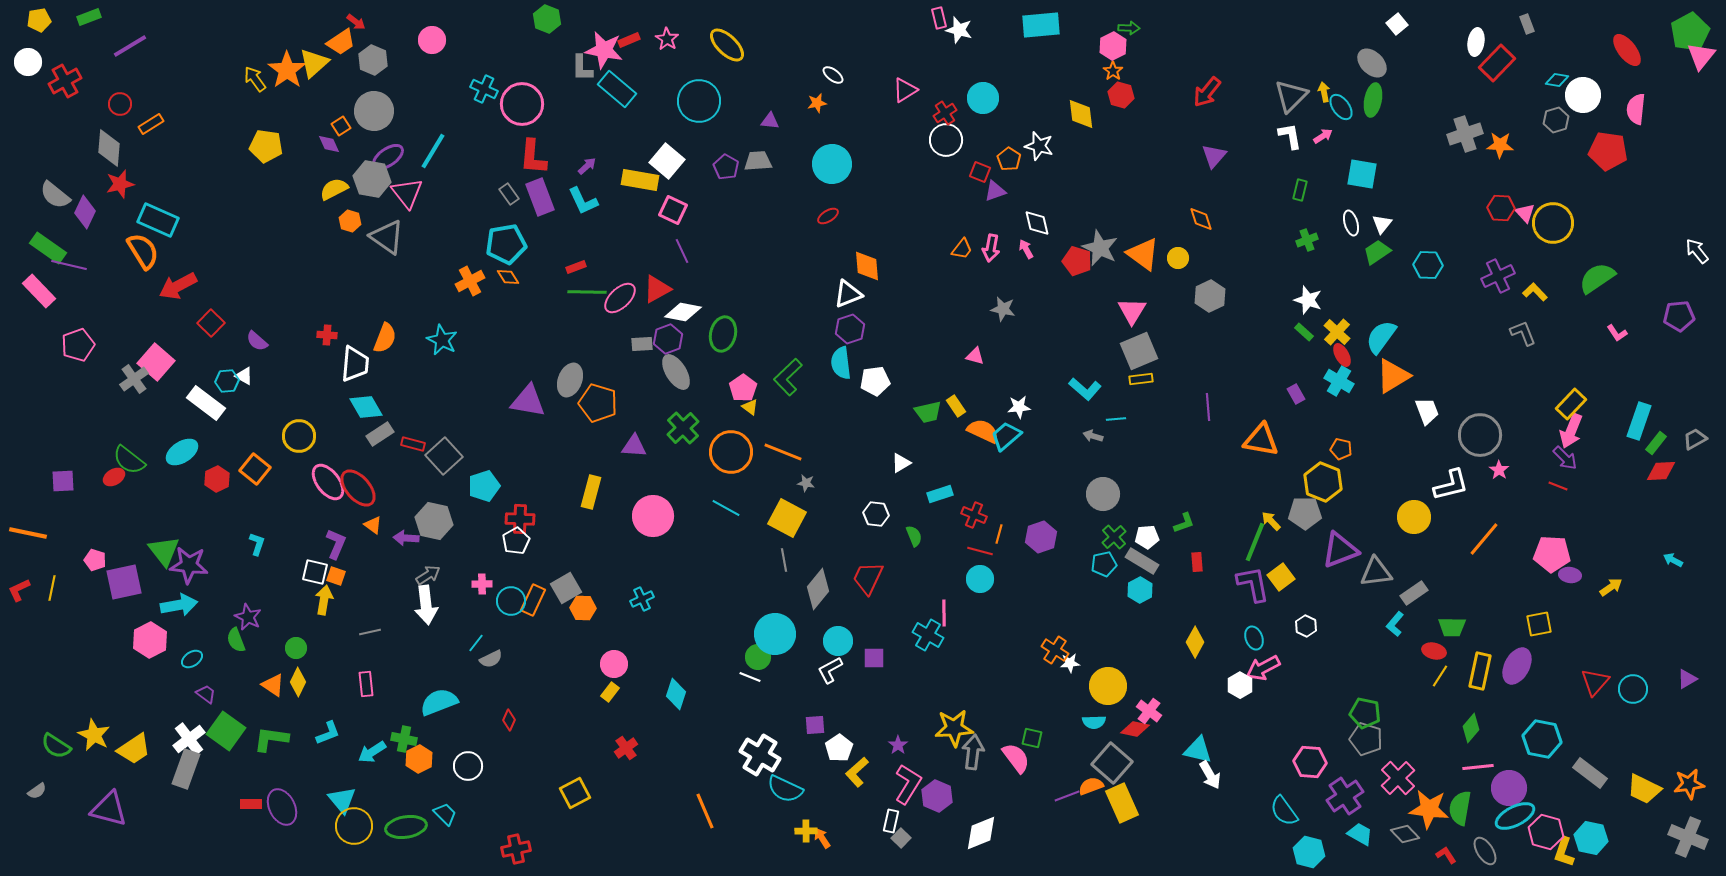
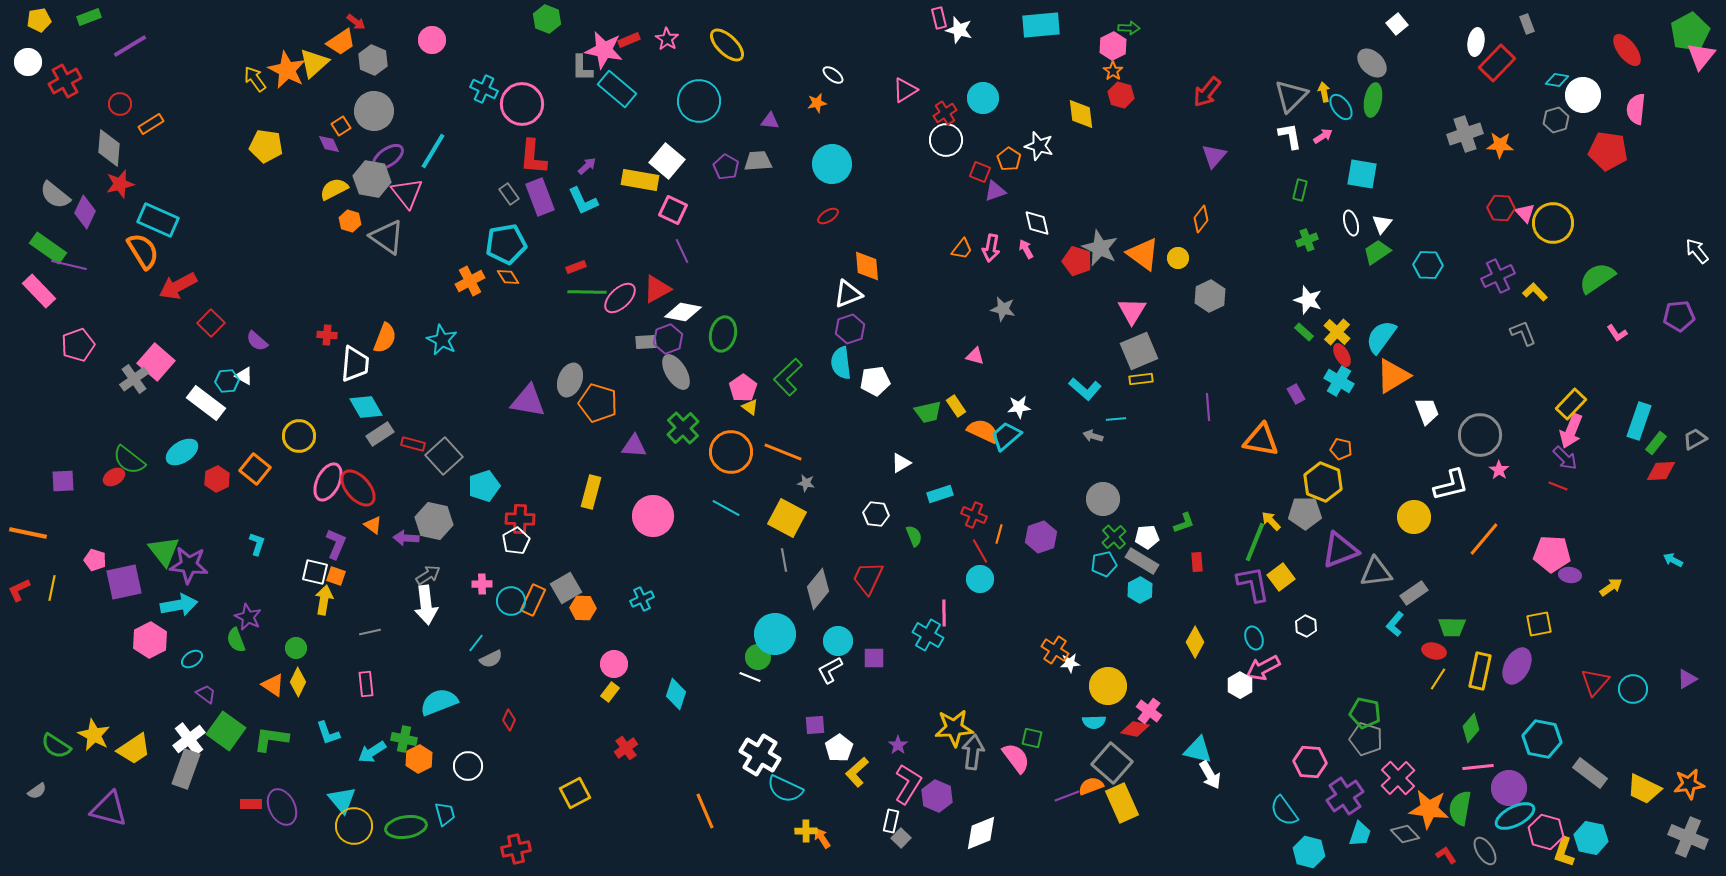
orange star at (287, 70): rotated 9 degrees counterclockwise
orange diamond at (1201, 219): rotated 56 degrees clockwise
gray rectangle at (642, 344): moved 4 px right, 2 px up
pink ellipse at (328, 482): rotated 63 degrees clockwise
gray circle at (1103, 494): moved 5 px down
red line at (980, 551): rotated 45 degrees clockwise
yellow line at (1440, 676): moved 2 px left, 3 px down
cyan L-shape at (328, 733): rotated 92 degrees clockwise
cyan trapezoid at (445, 814): rotated 30 degrees clockwise
cyan trapezoid at (1360, 834): rotated 80 degrees clockwise
